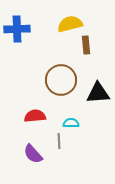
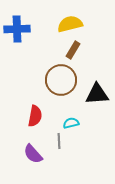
brown rectangle: moved 13 px left, 5 px down; rotated 36 degrees clockwise
black triangle: moved 1 px left, 1 px down
red semicircle: rotated 105 degrees clockwise
cyan semicircle: rotated 14 degrees counterclockwise
